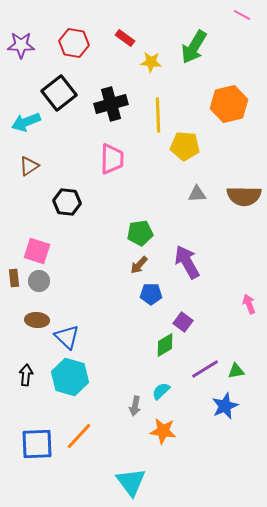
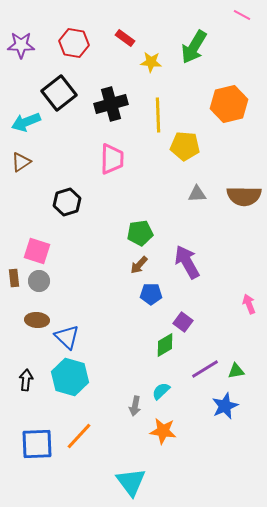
brown triangle: moved 8 px left, 4 px up
black hexagon: rotated 24 degrees counterclockwise
black arrow: moved 5 px down
